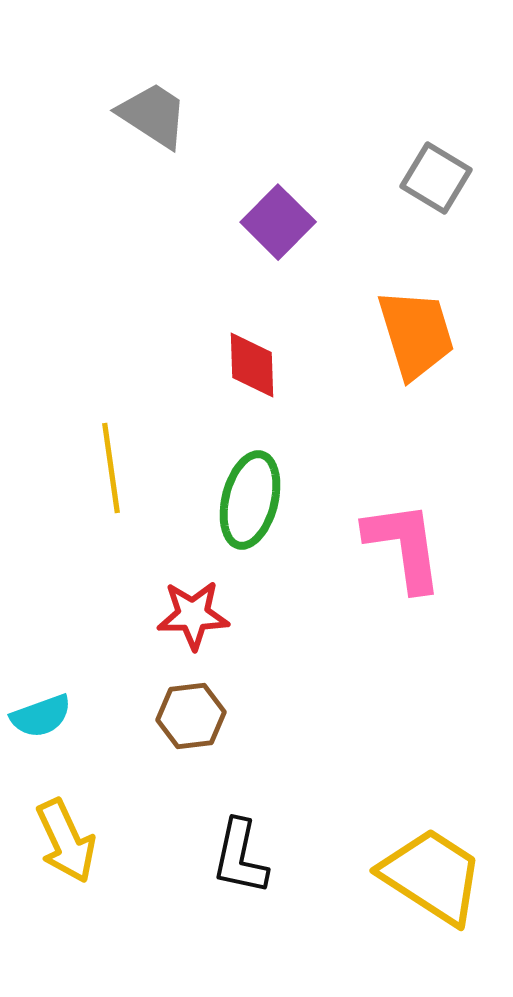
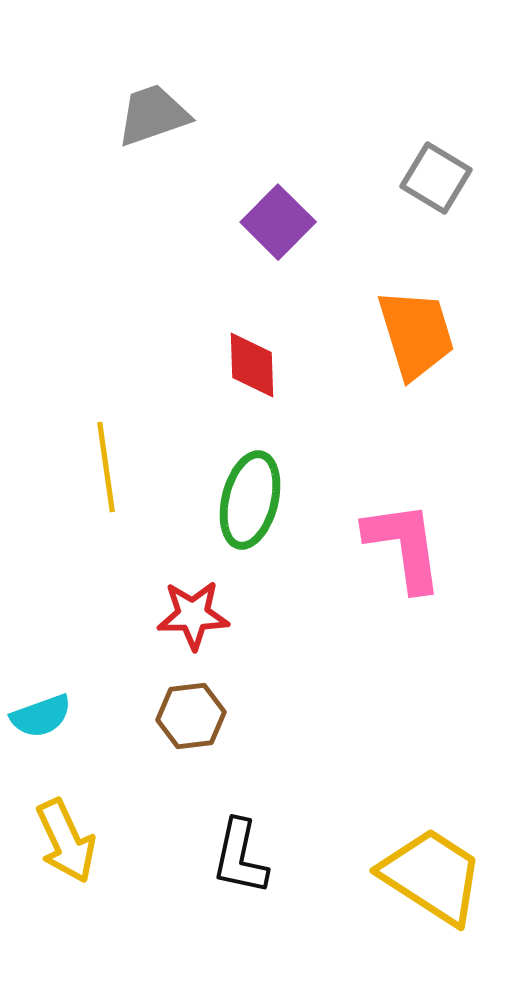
gray trapezoid: rotated 52 degrees counterclockwise
yellow line: moved 5 px left, 1 px up
